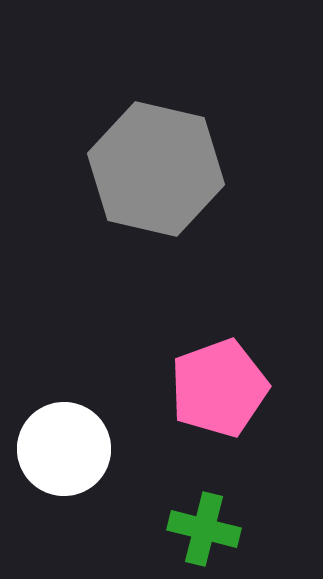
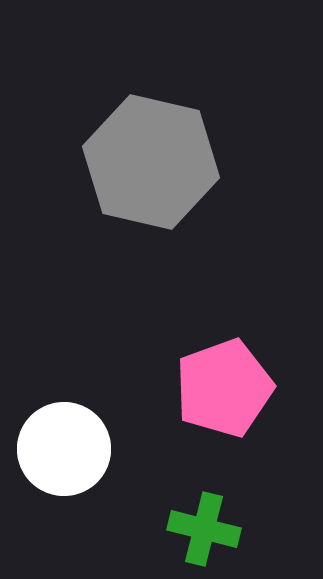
gray hexagon: moved 5 px left, 7 px up
pink pentagon: moved 5 px right
